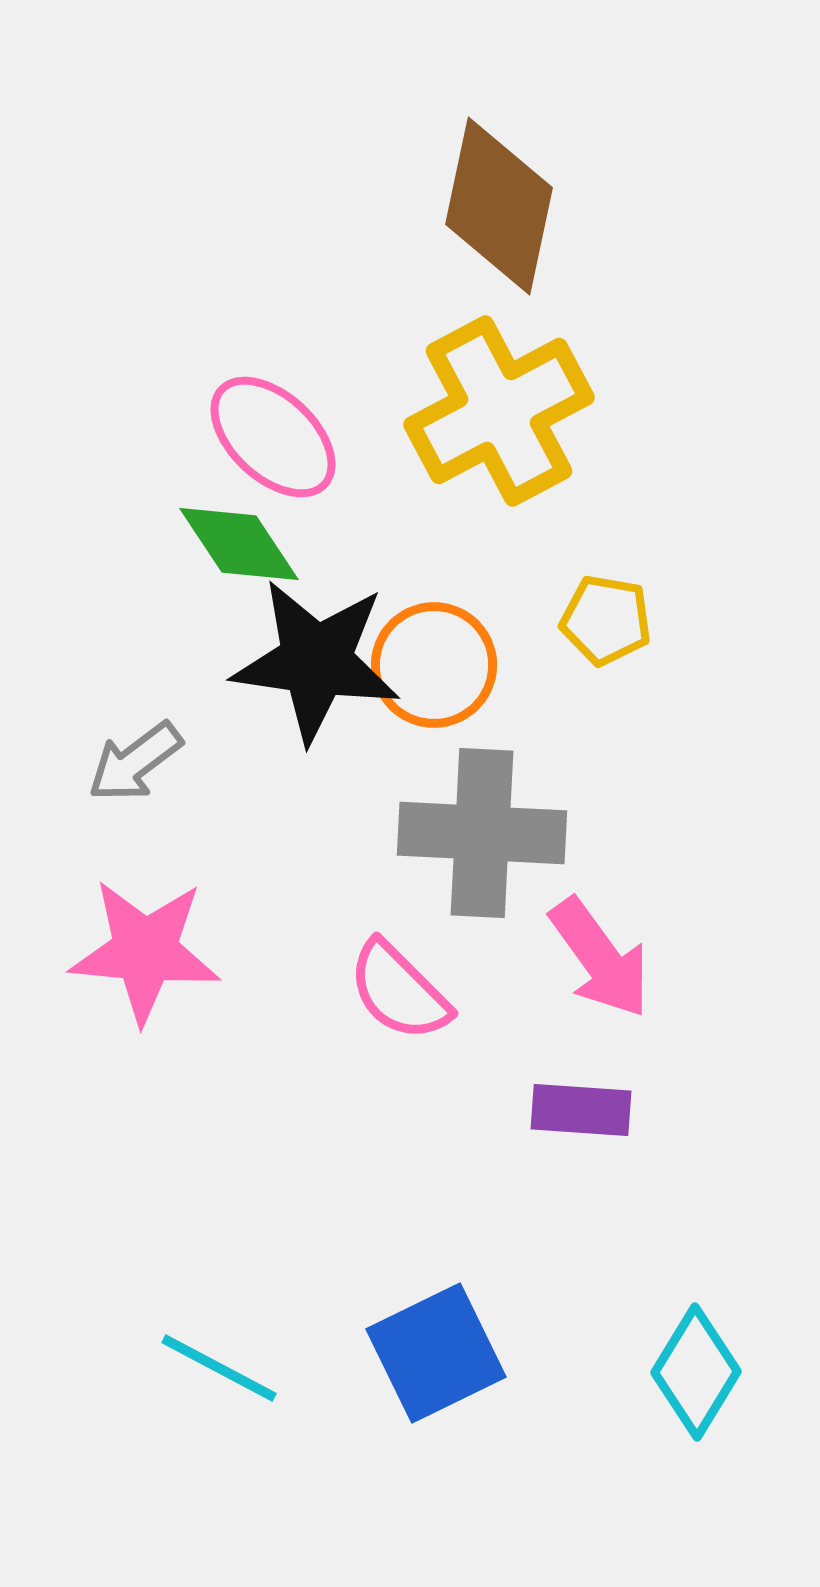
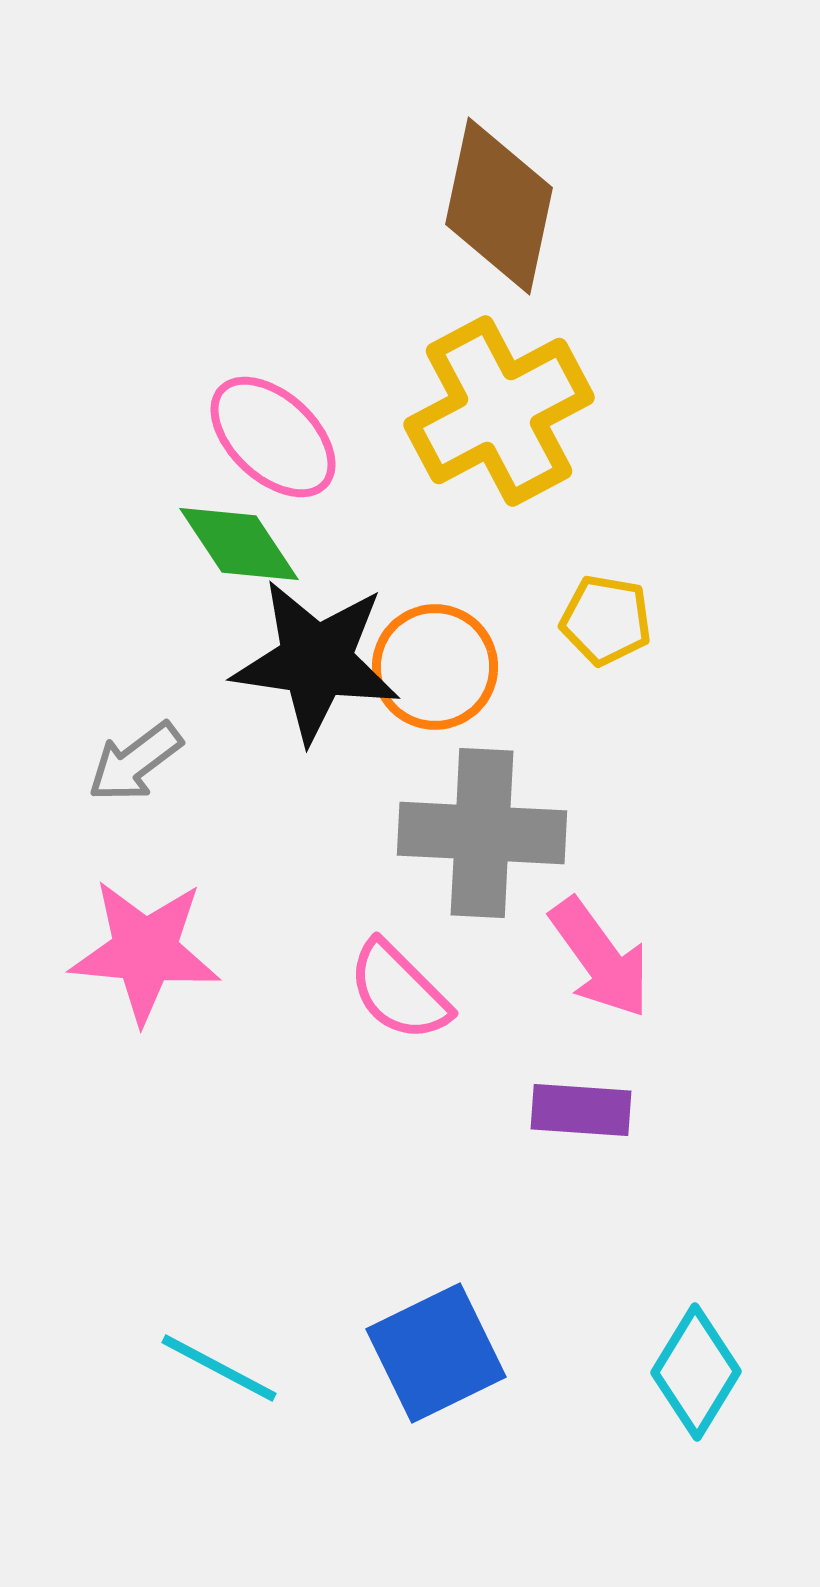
orange circle: moved 1 px right, 2 px down
